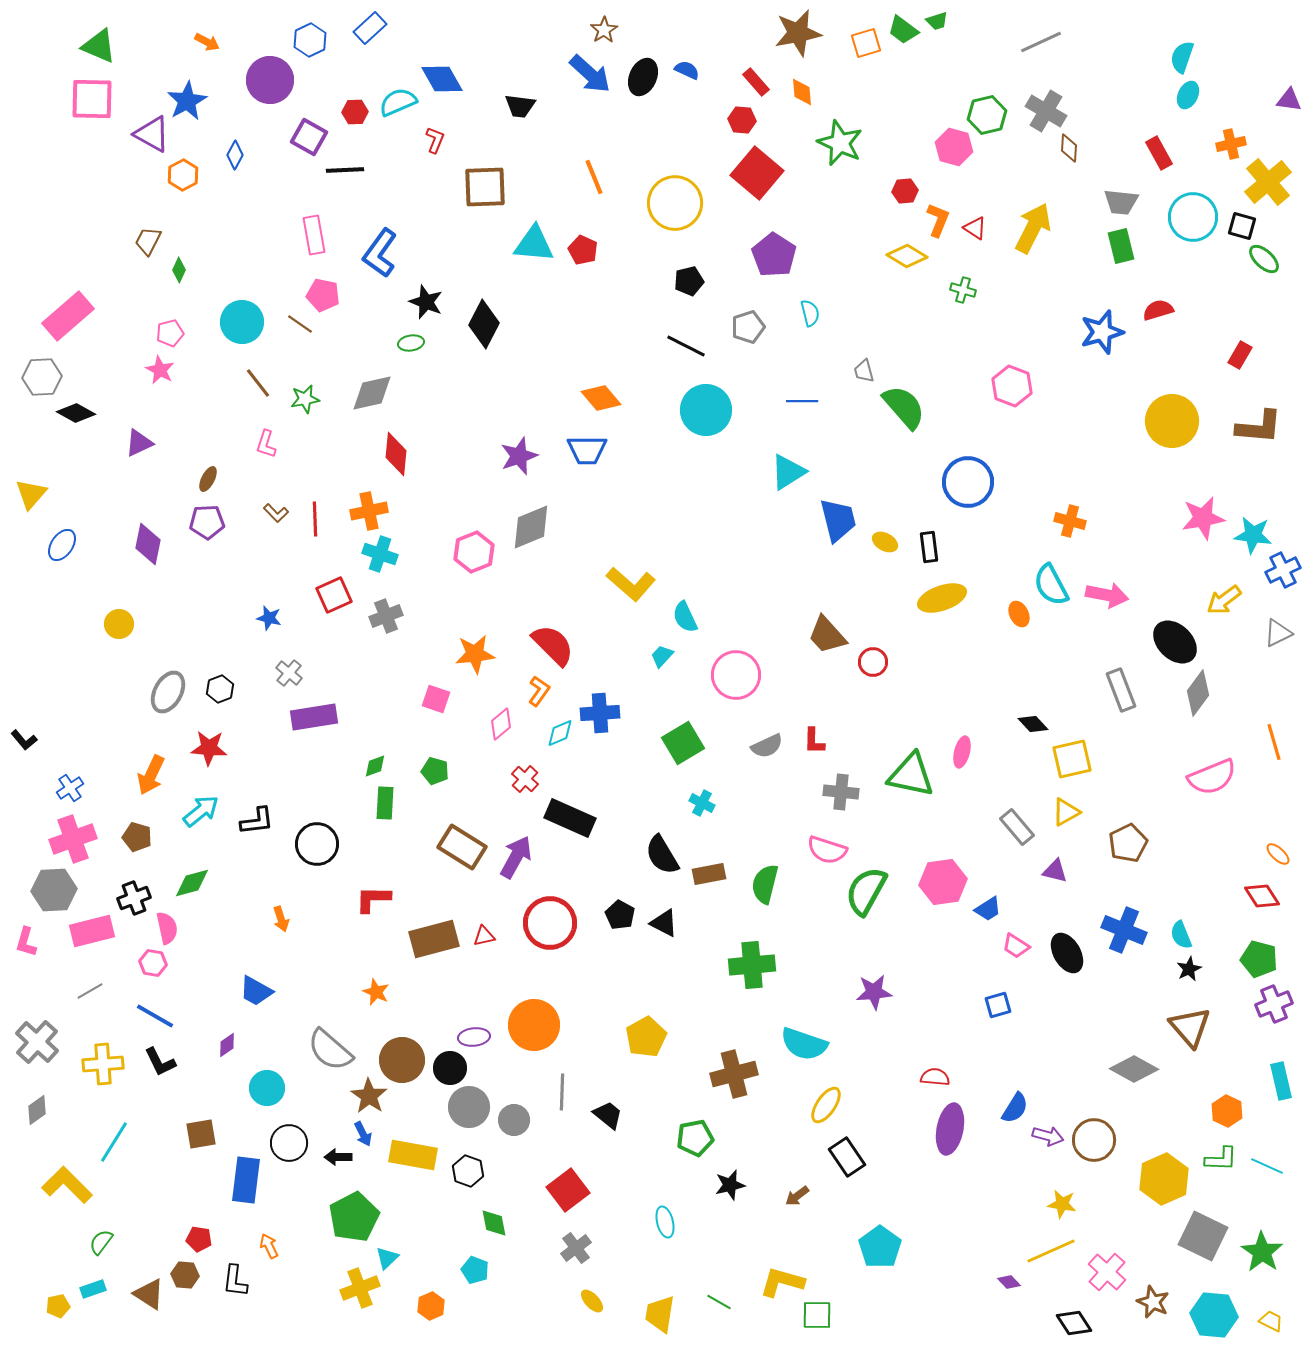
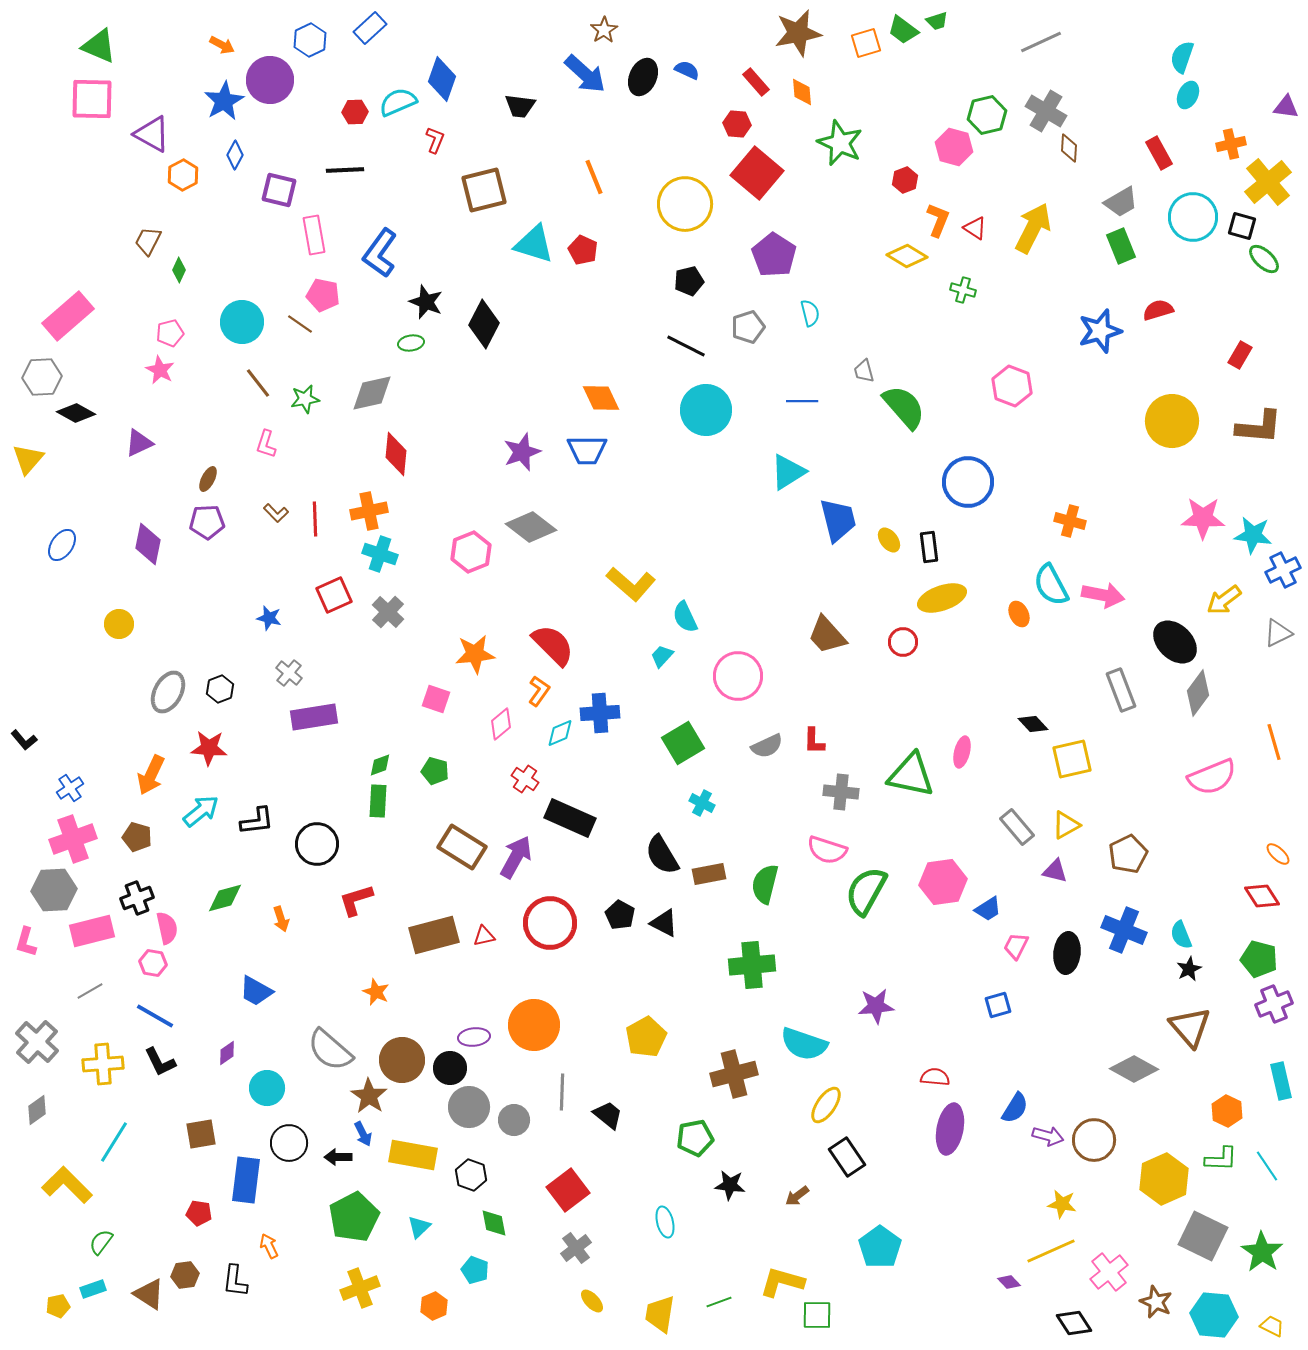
orange arrow at (207, 42): moved 15 px right, 3 px down
blue arrow at (590, 74): moved 5 px left
blue diamond at (442, 79): rotated 48 degrees clockwise
purple triangle at (1289, 100): moved 3 px left, 7 px down
blue star at (187, 101): moved 37 px right
red hexagon at (742, 120): moved 5 px left, 4 px down
purple square at (309, 137): moved 30 px left, 53 px down; rotated 15 degrees counterclockwise
brown square at (485, 187): moved 1 px left, 3 px down; rotated 12 degrees counterclockwise
red hexagon at (905, 191): moved 11 px up; rotated 15 degrees counterclockwise
gray trapezoid at (1121, 202): rotated 36 degrees counterclockwise
yellow circle at (675, 203): moved 10 px right, 1 px down
cyan triangle at (534, 244): rotated 12 degrees clockwise
green rectangle at (1121, 246): rotated 8 degrees counterclockwise
blue star at (1102, 332): moved 2 px left, 1 px up
orange diamond at (601, 398): rotated 15 degrees clockwise
purple star at (519, 456): moved 3 px right, 4 px up
yellow triangle at (31, 494): moved 3 px left, 35 px up
pink star at (1203, 518): rotated 12 degrees clockwise
gray diamond at (531, 527): rotated 60 degrees clockwise
yellow ellipse at (885, 542): moved 4 px right, 2 px up; rotated 25 degrees clockwise
pink hexagon at (474, 552): moved 3 px left
pink arrow at (1107, 595): moved 4 px left
gray cross at (386, 616): moved 2 px right, 4 px up; rotated 24 degrees counterclockwise
red circle at (873, 662): moved 30 px right, 20 px up
pink circle at (736, 675): moved 2 px right, 1 px down
green diamond at (375, 766): moved 5 px right, 1 px up
red cross at (525, 779): rotated 8 degrees counterclockwise
green rectangle at (385, 803): moved 7 px left, 2 px up
yellow triangle at (1066, 812): moved 13 px down
brown pentagon at (1128, 843): moved 11 px down
green diamond at (192, 883): moved 33 px right, 15 px down
black cross at (134, 898): moved 3 px right
red L-shape at (373, 899): moved 17 px left, 1 px down; rotated 18 degrees counterclockwise
brown rectangle at (434, 939): moved 4 px up
pink trapezoid at (1016, 946): rotated 84 degrees clockwise
black ellipse at (1067, 953): rotated 36 degrees clockwise
purple star at (874, 992): moved 2 px right, 14 px down
purple diamond at (227, 1045): moved 8 px down
cyan line at (1267, 1166): rotated 32 degrees clockwise
black hexagon at (468, 1171): moved 3 px right, 4 px down
black star at (730, 1185): rotated 20 degrees clockwise
red pentagon at (199, 1239): moved 26 px up
cyan triangle at (387, 1258): moved 32 px right, 31 px up
pink cross at (1107, 1272): moved 2 px right; rotated 9 degrees clockwise
brown hexagon at (185, 1275): rotated 12 degrees counterclockwise
green line at (719, 1302): rotated 50 degrees counterclockwise
brown star at (1153, 1302): moved 3 px right
orange hexagon at (431, 1306): moved 3 px right
yellow trapezoid at (1271, 1321): moved 1 px right, 5 px down
